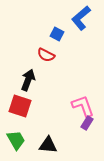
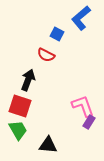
purple rectangle: moved 2 px right, 1 px up
green trapezoid: moved 2 px right, 10 px up
